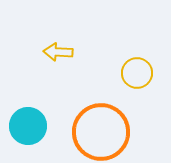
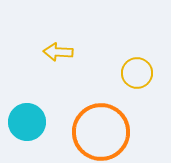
cyan circle: moved 1 px left, 4 px up
